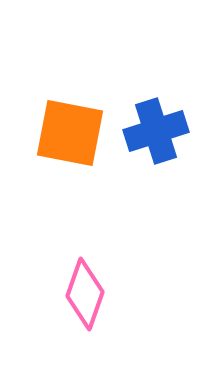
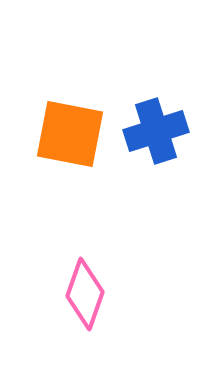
orange square: moved 1 px down
